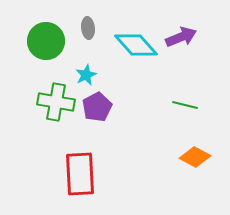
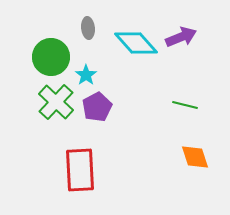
green circle: moved 5 px right, 16 px down
cyan diamond: moved 2 px up
cyan star: rotated 10 degrees counterclockwise
green cross: rotated 33 degrees clockwise
orange diamond: rotated 44 degrees clockwise
red rectangle: moved 4 px up
